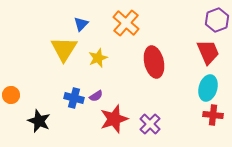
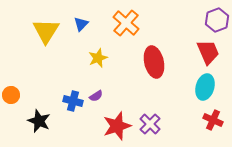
yellow triangle: moved 18 px left, 18 px up
cyan ellipse: moved 3 px left, 1 px up
blue cross: moved 1 px left, 3 px down
red cross: moved 5 px down; rotated 18 degrees clockwise
red star: moved 3 px right, 7 px down
